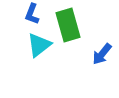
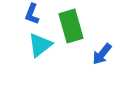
green rectangle: moved 3 px right, 1 px down
cyan triangle: moved 1 px right
